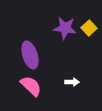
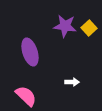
purple star: moved 2 px up
purple ellipse: moved 3 px up
pink semicircle: moved 5 px left, 10 px down
